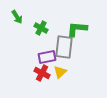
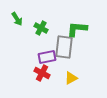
green arrow: moved 2 px down
yellow triangle: moved 11 px right, 6 px down; rotated 16 degrees clockwise
